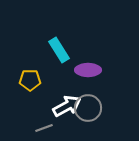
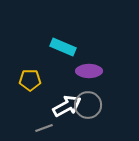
cyan rectangle: moved 4 px right, 3 px up; rotated 35 degrees counterclockwise
purple ellipse: moved 1 px right, 1 px down
gray circle: moved 3 px up
